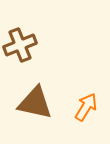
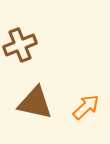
orange arrow: rotated 16 degrees clockwise
